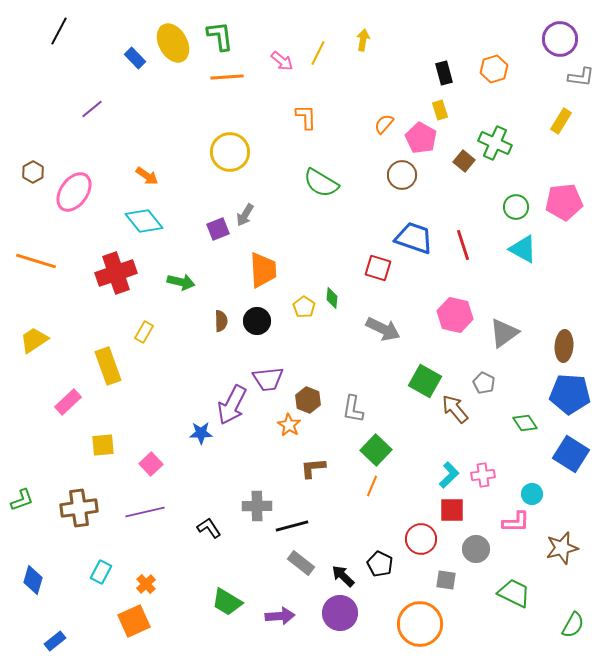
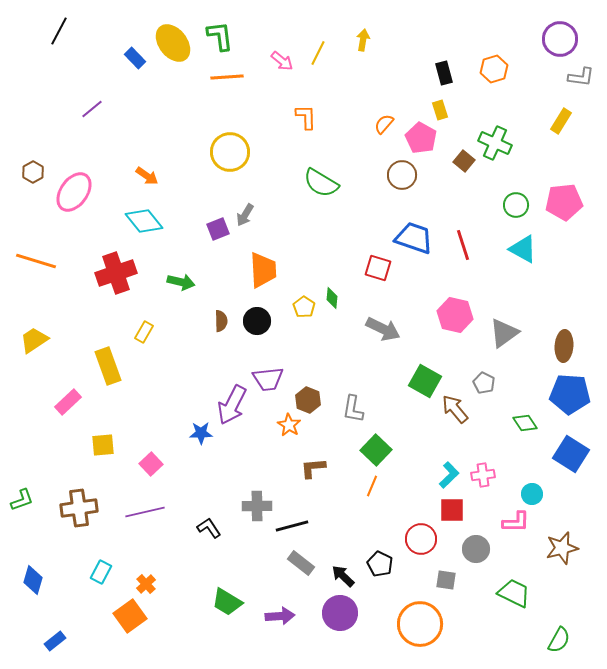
yellow ellipse at (173, 43): rotated 9 degrees counterclockwise
green circle at (516, 207): moved 2 px up
orange square at (134, 621): moved 4 px left, 5 px up; rotated 12 degrees counterclockwise
green semicircle at (573, 625): moved 14 px left, 15 px down
